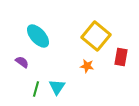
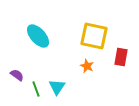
yellow square: moved 2 px left; rotated 28 degrees counterclockwise
purple semicircle: moved 5 px left, 13 px down
orange star: rotated 16 degrees clockwise
green line: rotated 35 degrees counterclockwise
